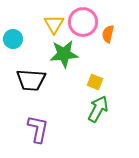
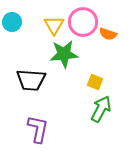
yellow triangle: moved 1 px down
orange semicircle: rotated 84 degrees counterclockwise
cyan circle: moved 1 px left, 17 px up
green arrow: moved 3 px right
